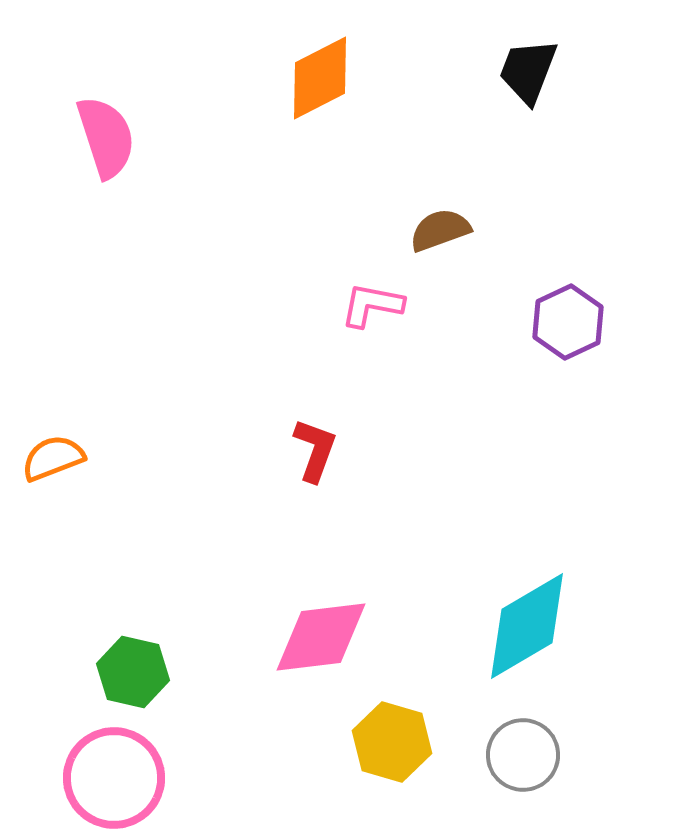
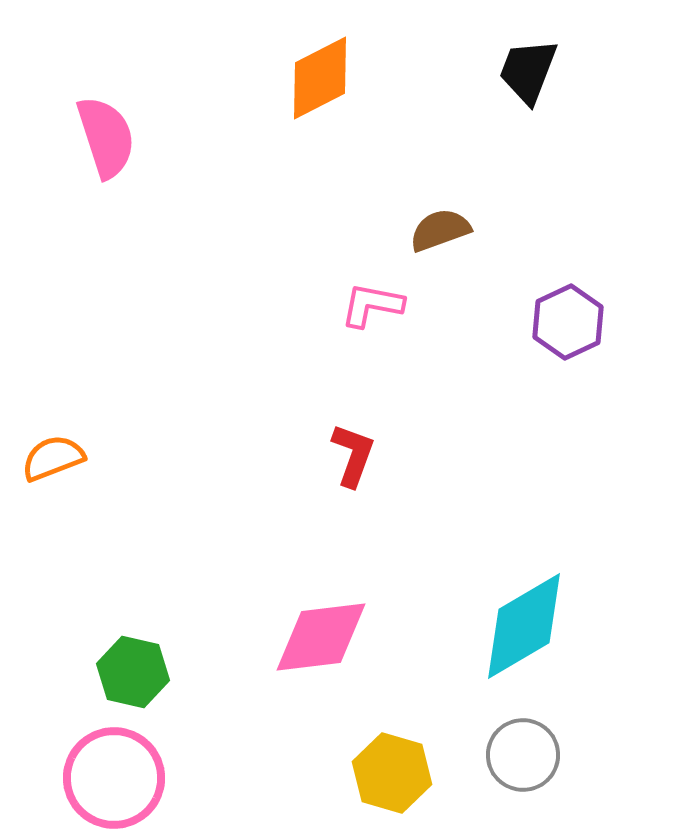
red L-shape: moved 38 px right, 5 px down
cyan diamond: moved 3 px left
yellow hexagon: moved 31 px down
